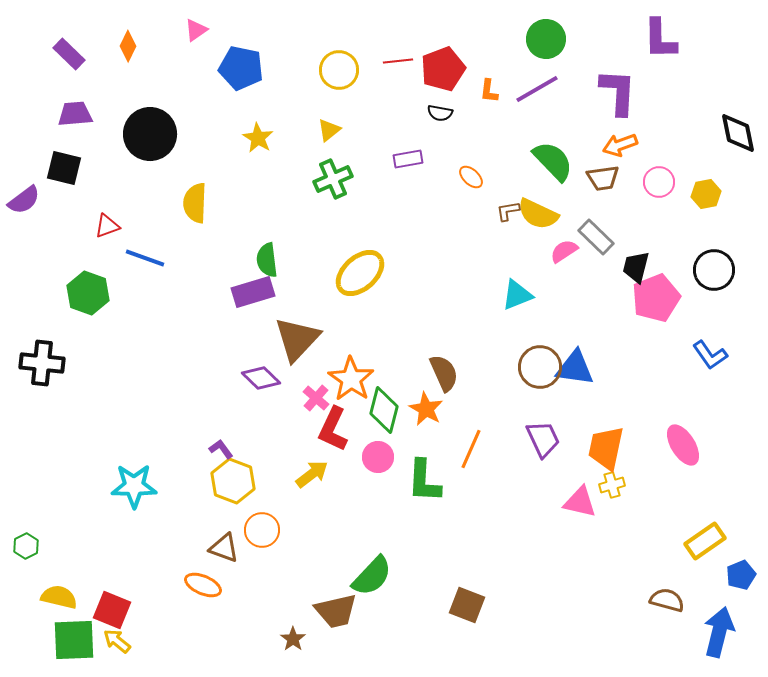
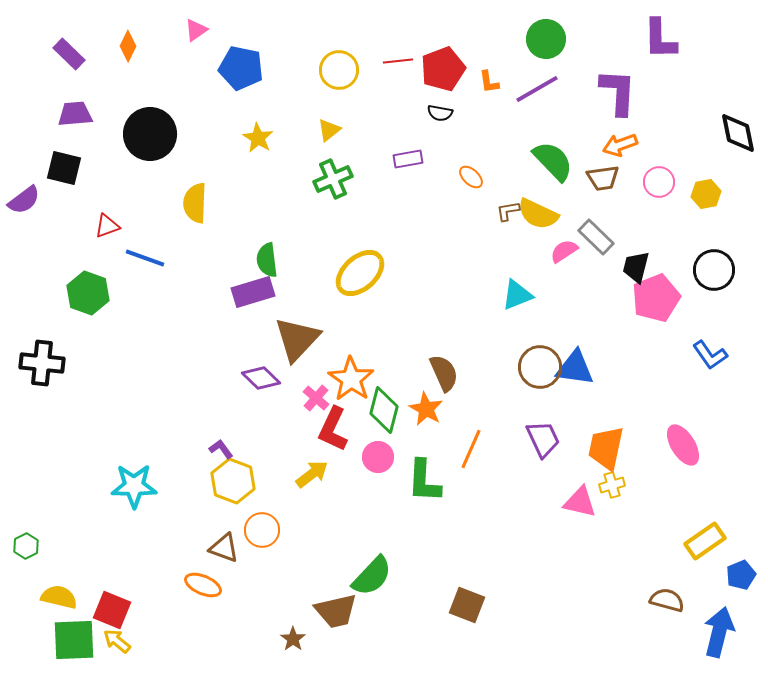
orange L-shape at (489, 91): moved 9 px up; rotated 15 degrees counterclockwise
